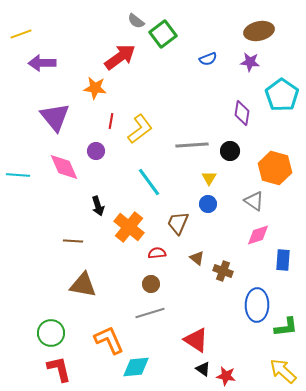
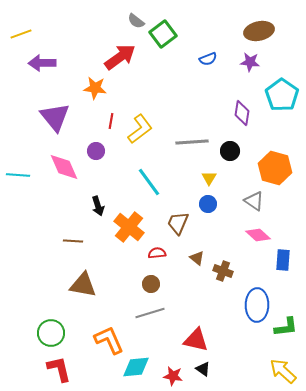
gray line at (192, 145): moved 3 px up
pink diamond at (258, 235): rotated 60 degrees clockwise
red triangle at (196, 340): rotated 20 degrees counterclockwise
red star at (226, 376): moved 53 px left
